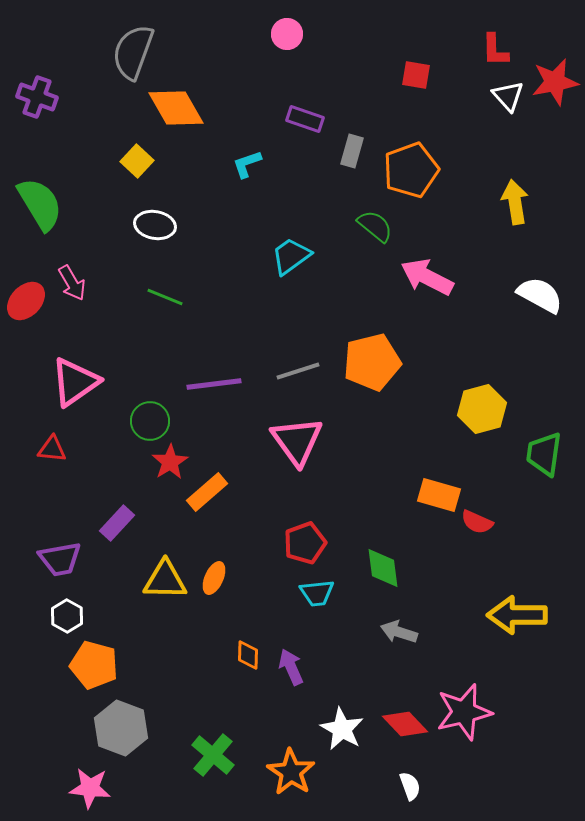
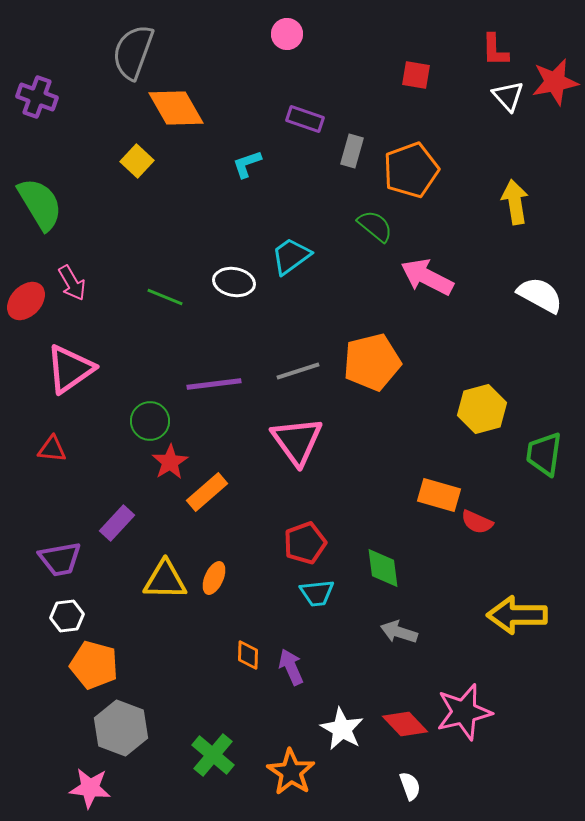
white ellipse at (155, 225): moved 79 px right, 57 px down
pink triangle at (75, 382): moved 5 px left, 13 px up
white hexagon at (67, 616): rotated 24 degrees clockwise
